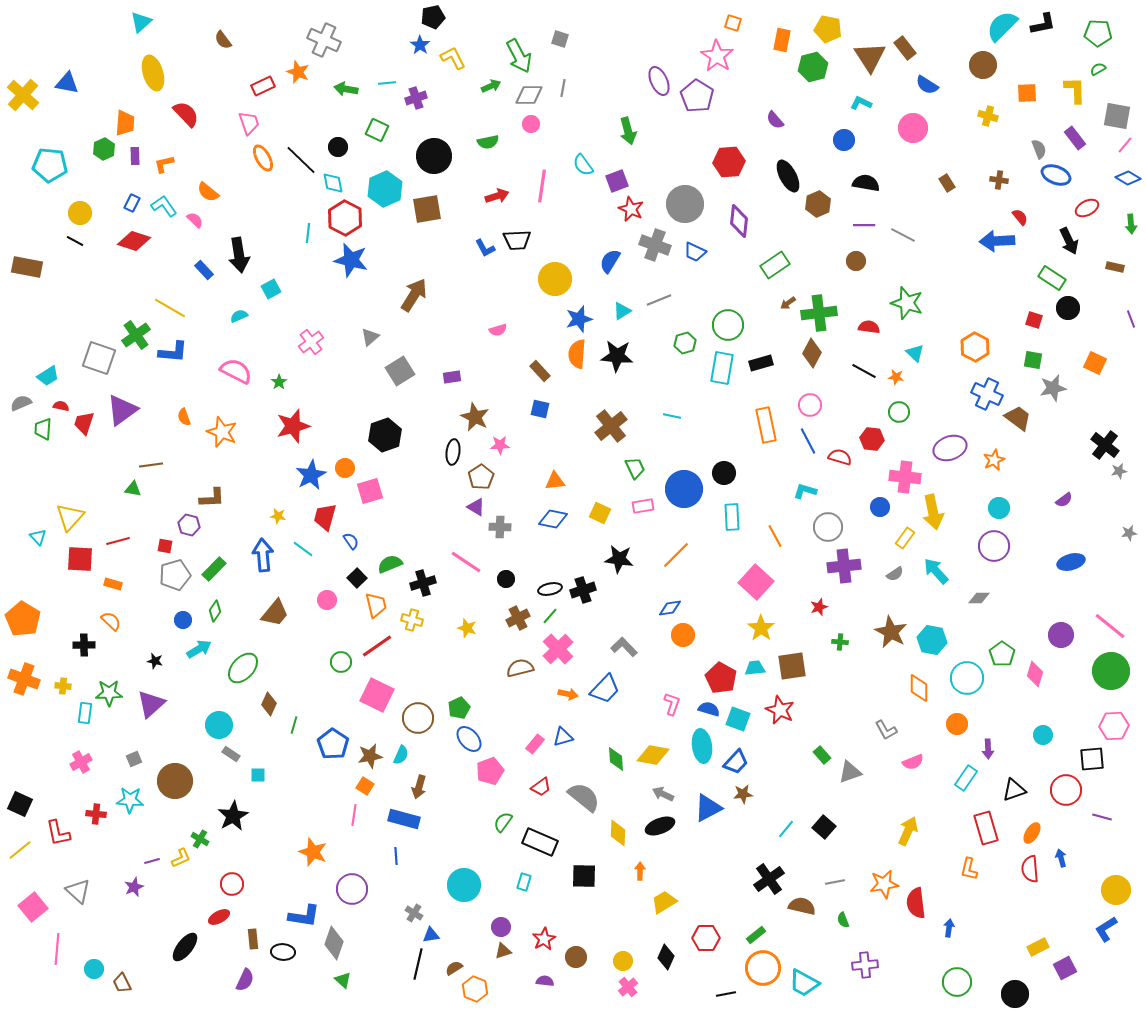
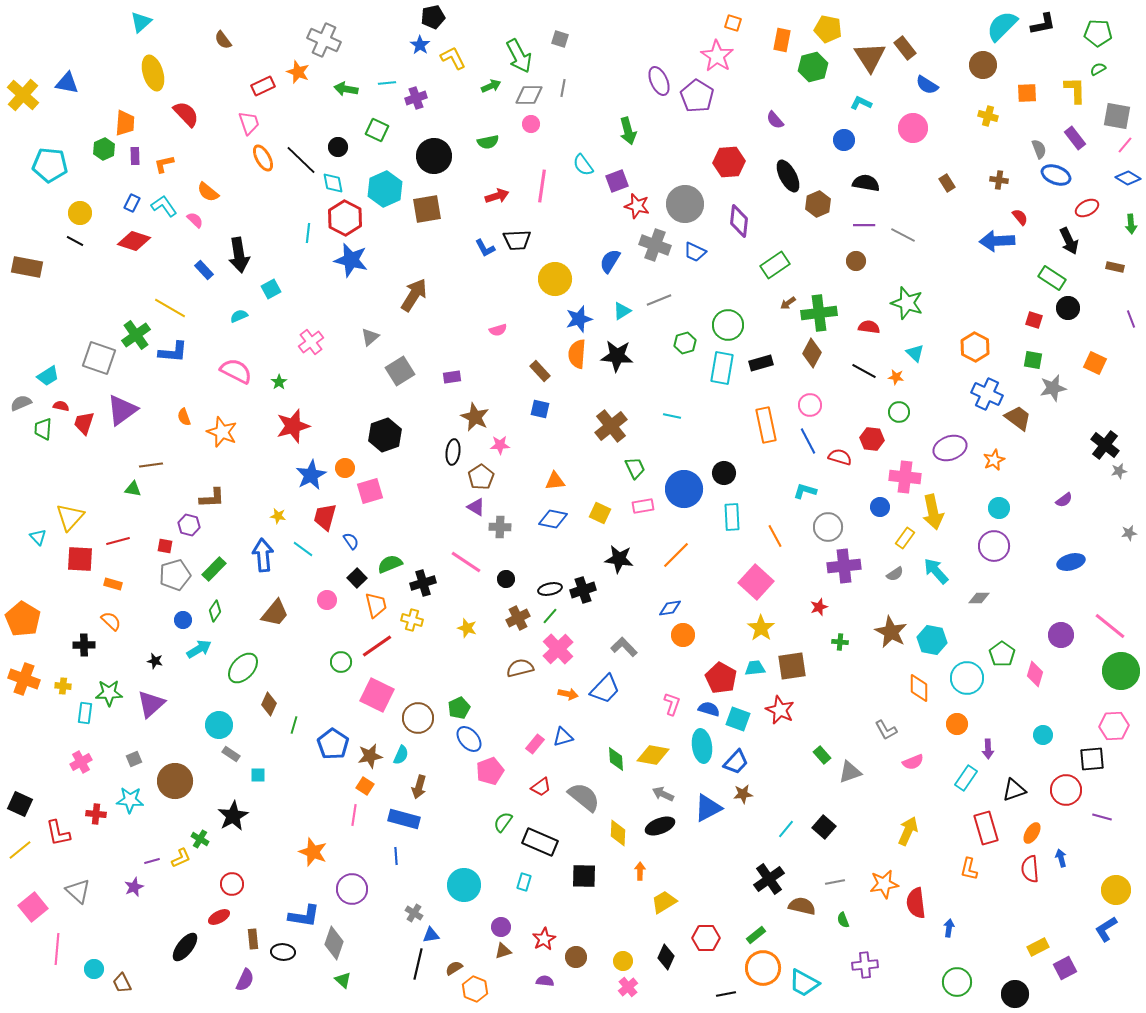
red star at (631, 209): moved 6 px right, 3 px up; rotated 10 degrees counterclockwise
green circle at (1111, 671): moved 10 px right
